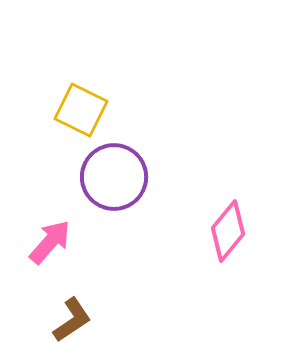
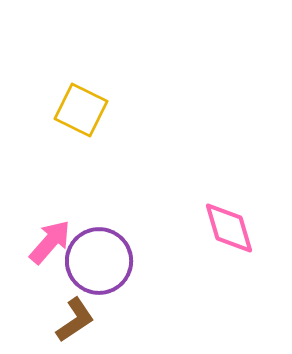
purple circle: moved 15 px left, 84 px down
pink diamond: moved 1 px right, 3 px up; rotated 56 degrees counterclockwise
brown L-shape: moved 3 px right
